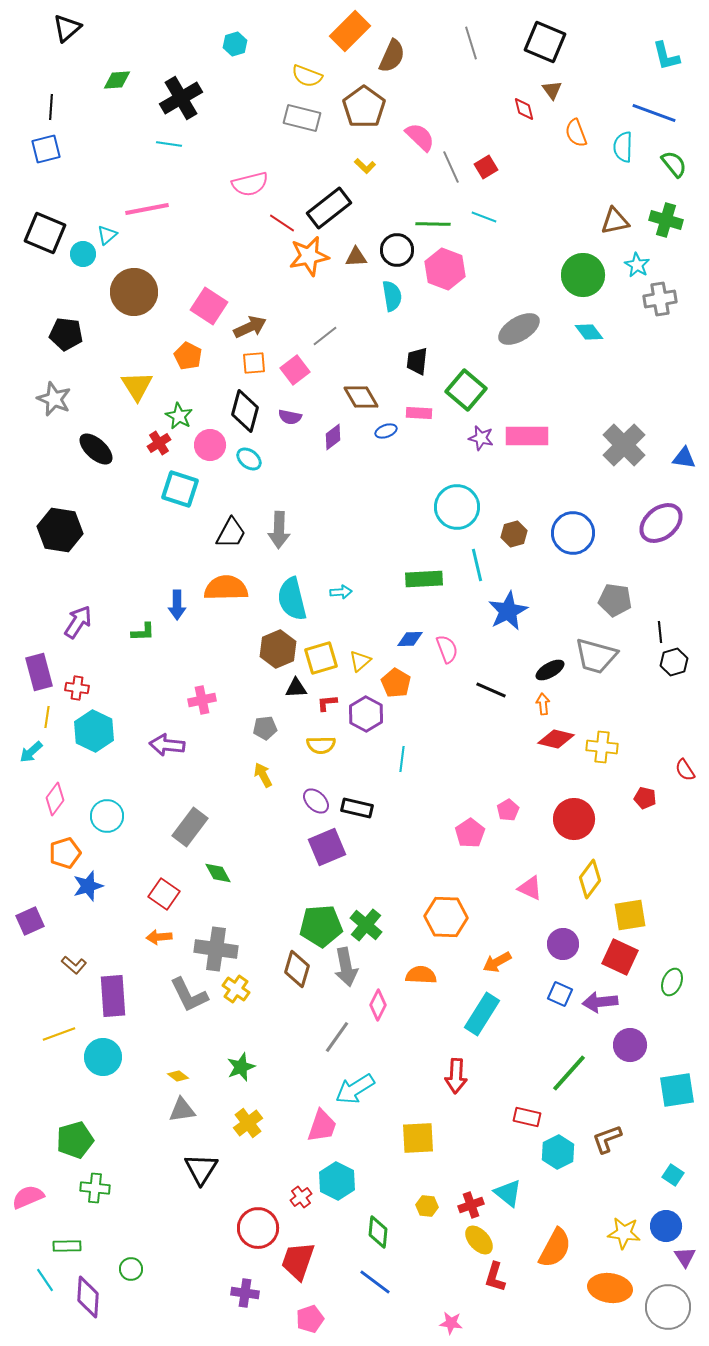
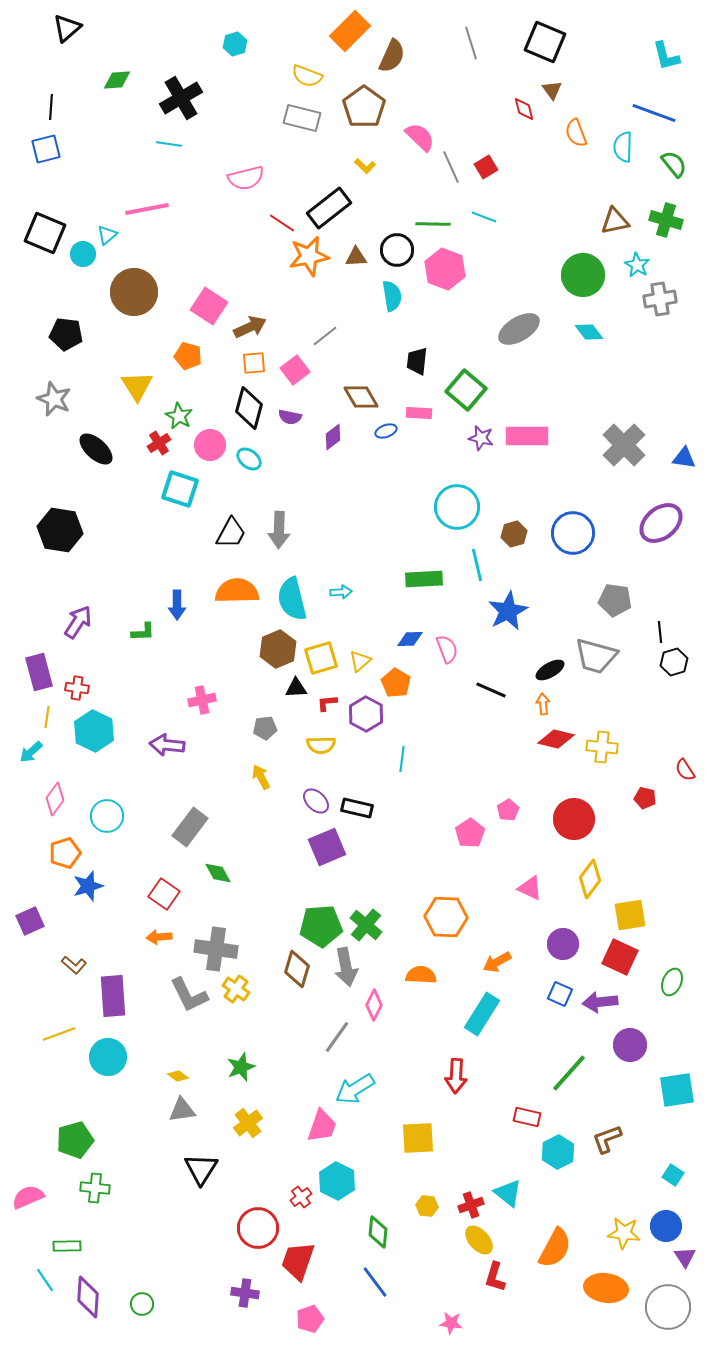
pink semicircle at (250, 184): moved 4 px left, 6 px up
orange pentagon at (188, 356): rotated 12 degrees counterclockwise
black diamond at (245, 411): moved 4 px right, 3 px up
orange semicircle at (226, 588): moved 11 px right, 3 px down
yellow arrow at (263, 775): moved 2 px left, 2 px down
pink diamond at (378, 1005): moved 4 px left
cyan circle at (103, 1057): moved 5 px right
green circle at (131, 1269): moved 11 px right, 35 px down
blue line at (375, 1282): rotated 16 degrees clockwise
orange ellipse at (610, 1288): moved 4 px left
